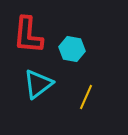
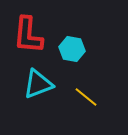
cyan triangle: rotated 16 degrees clockwise
yellow line: rotated 75 degrees counterclockwise
